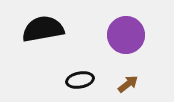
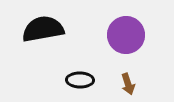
black ellipse: rotated 12 degrees clockwise
brown arrow: rotated 110 degrees clockwise
